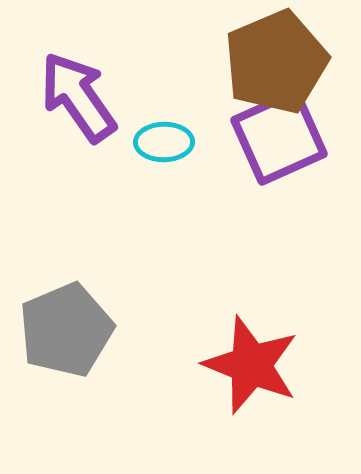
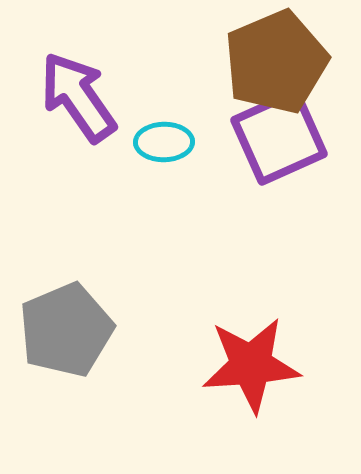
red star: rotated 26 degrees counterclockwise
